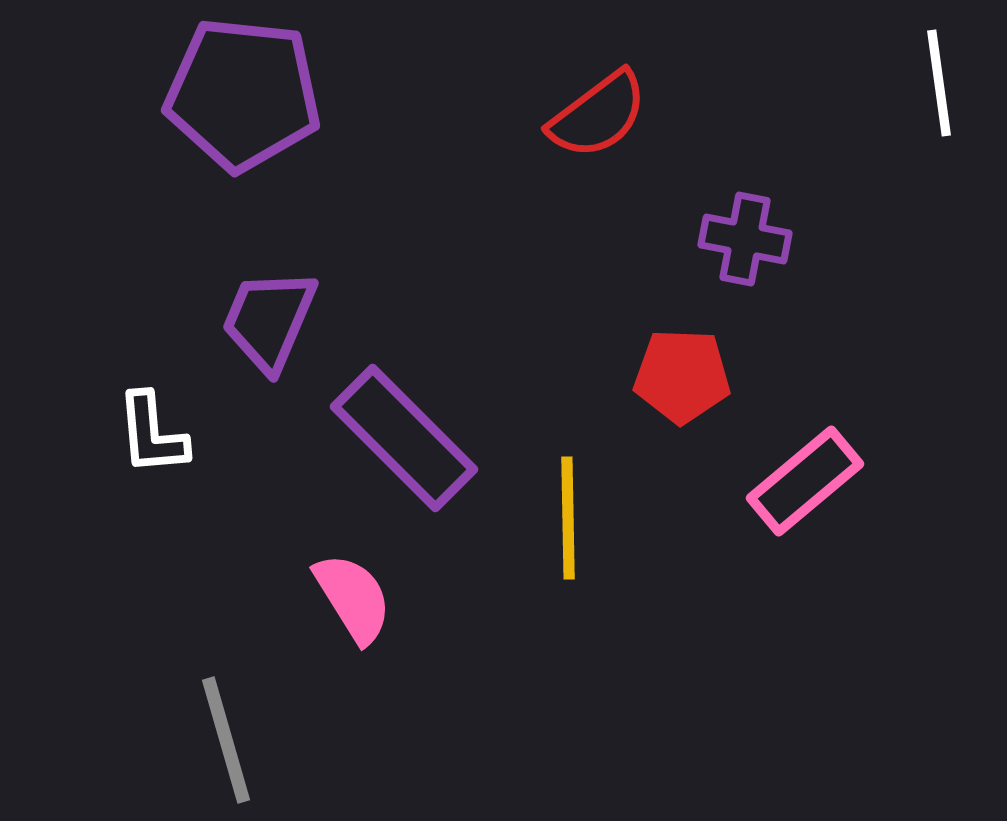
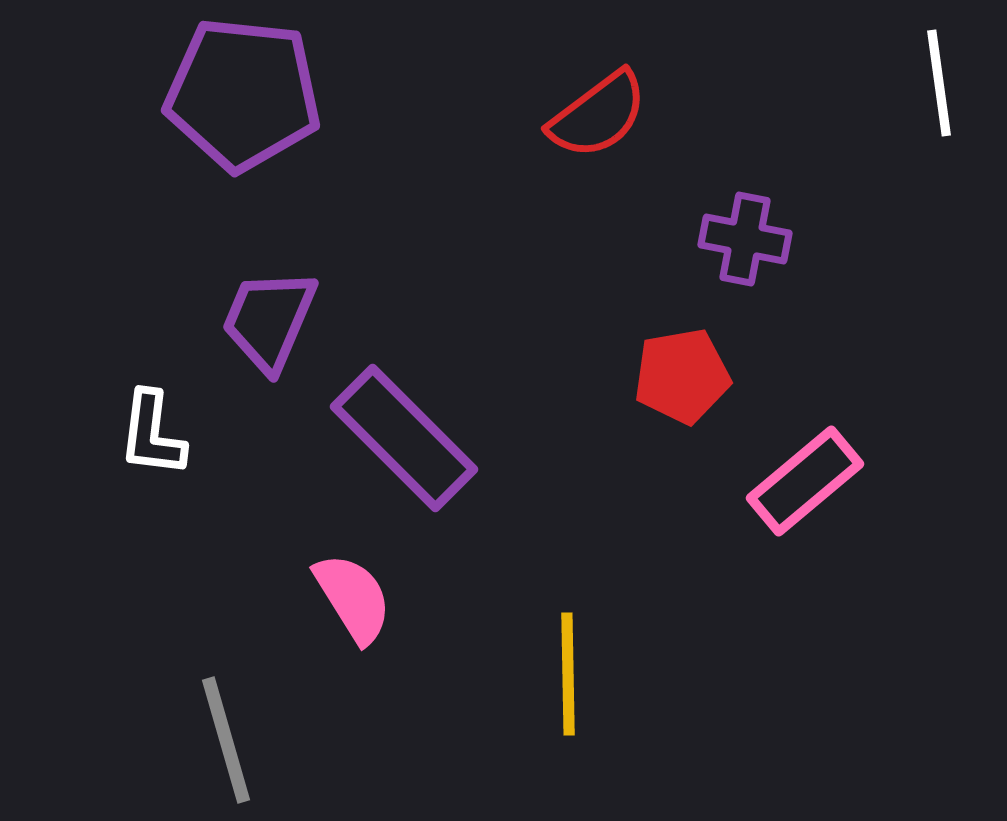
red pentagon: rotated 12 degrees counterclockwise
white L-shape: rotated 12 degrees clockwise
yellow line: moved 156 px down
